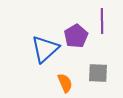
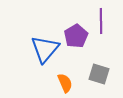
purple line: moved 1 px left
blue triangle: rotated 8 degrees counterclockwise
gray square: moved 1 px right, 1 px down; rotated 15 degrees clockwise
